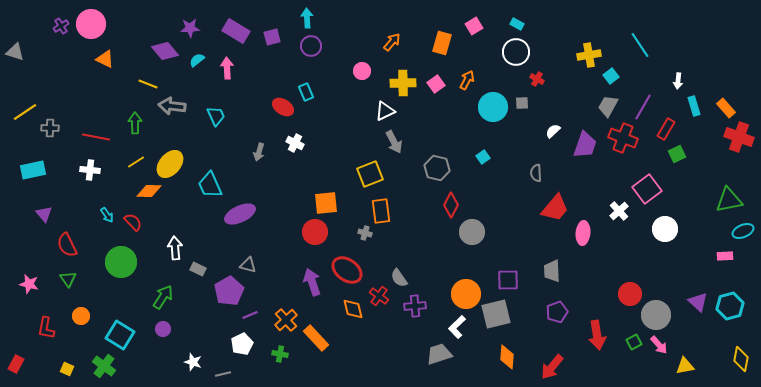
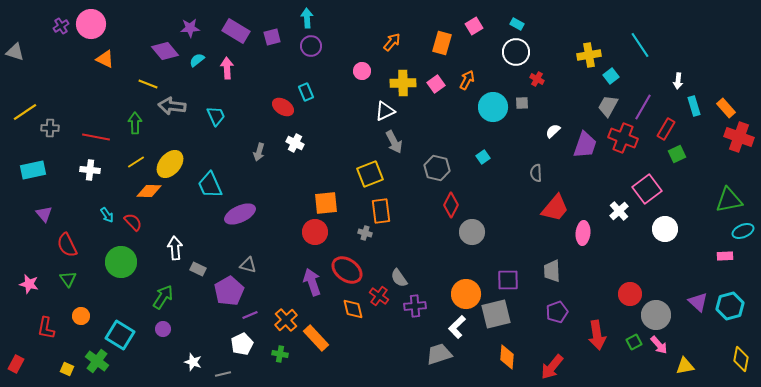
green cross at (104, 366): moved 7 px left, 5 px up
